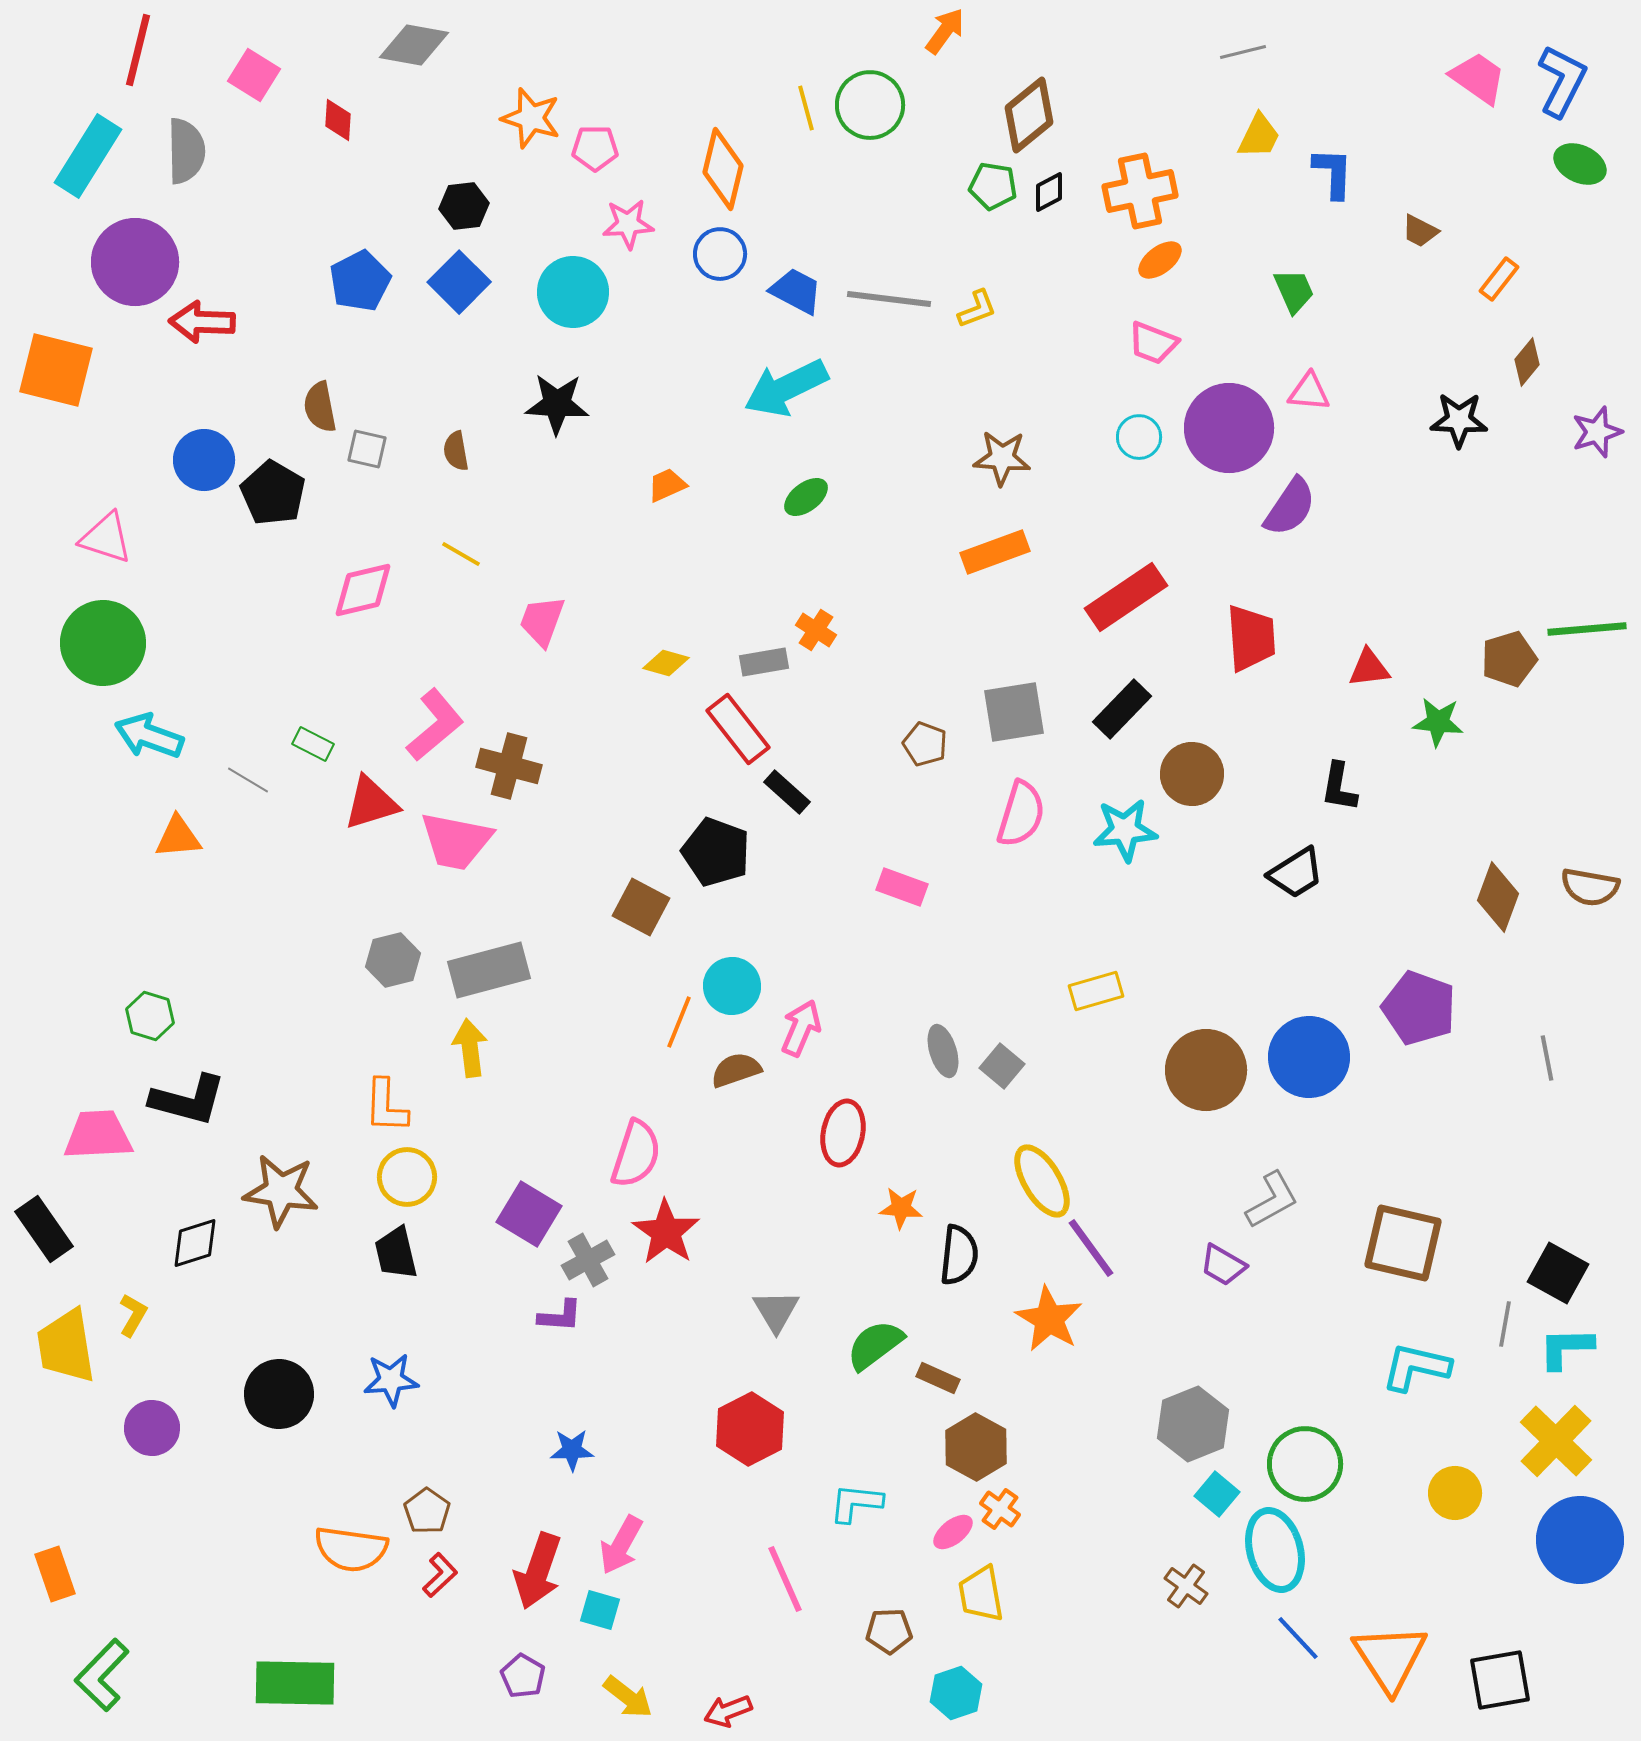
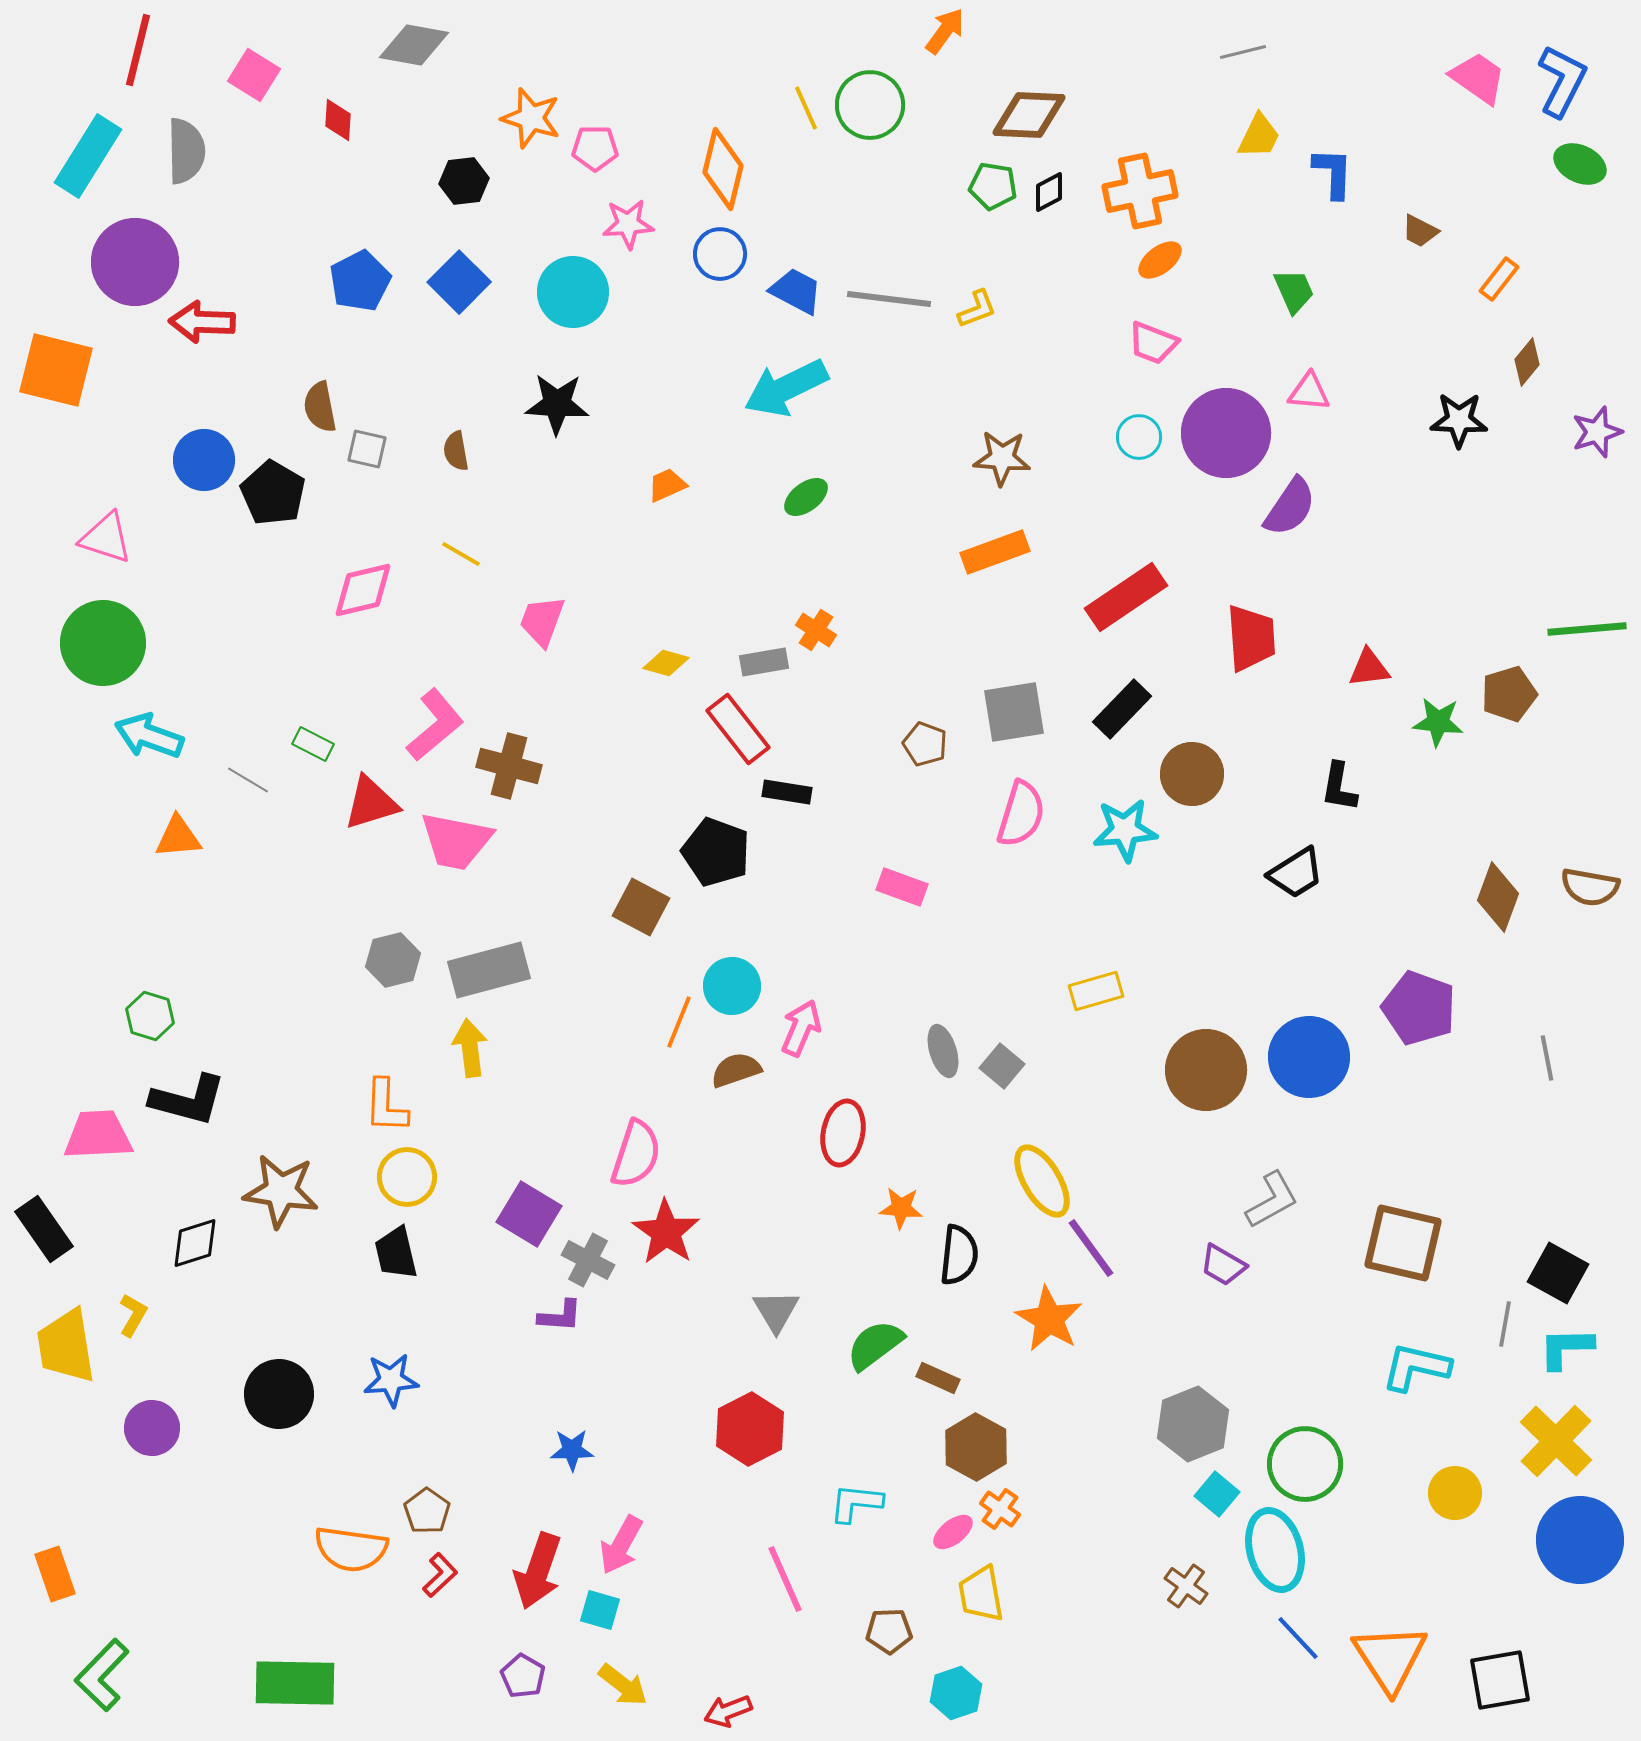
yellow line at (806, 108): rotated 9 degrees counterclockwise
brown diamond at (1029, 115): rotated 42 degrees clockwise
black hexagon at (464, 206): moved 25 px up
purple circle at (1229, 428): moved 3 px left, 5 px down
brown pentagon at (1509, 659): moved 35 px down
black rectangle at (787, 792): rotated 33 degrees counterclockwise
gray cross at (588, 1260): rotated 33 degrees counterclockwise
yellow arrow at (628, 1697): moved 5 px left, 12 px up
